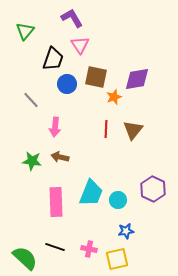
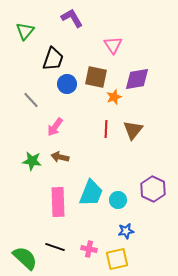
pink triangle: moved 33 px right
pink arrow: rotated 30 degrees clockwise
pink rectangle: moved 2 px right
